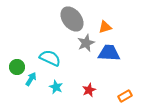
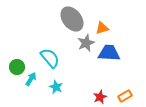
orange triangle: moved 3 px left, 1 px down
cyan semicircle: rotated 25 degrees clockwise
red star: moved 11 px right, 7 px down
